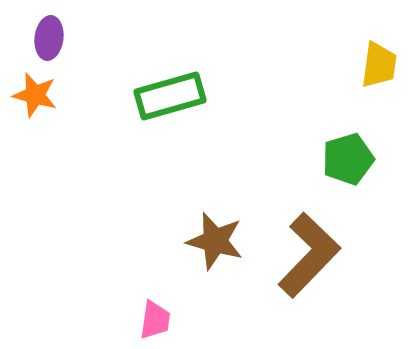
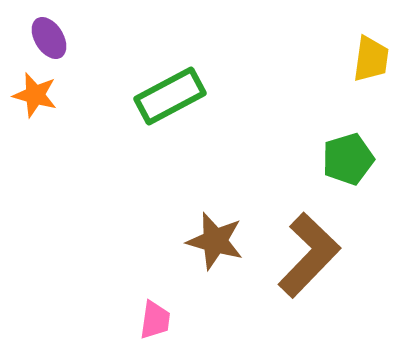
purple ellipse: rotated 39 degrees counterclockwise
yellow trapezoid: moved 8 px left, 6 px up
green rectangle: rotated 12 degrees counterclockwise
